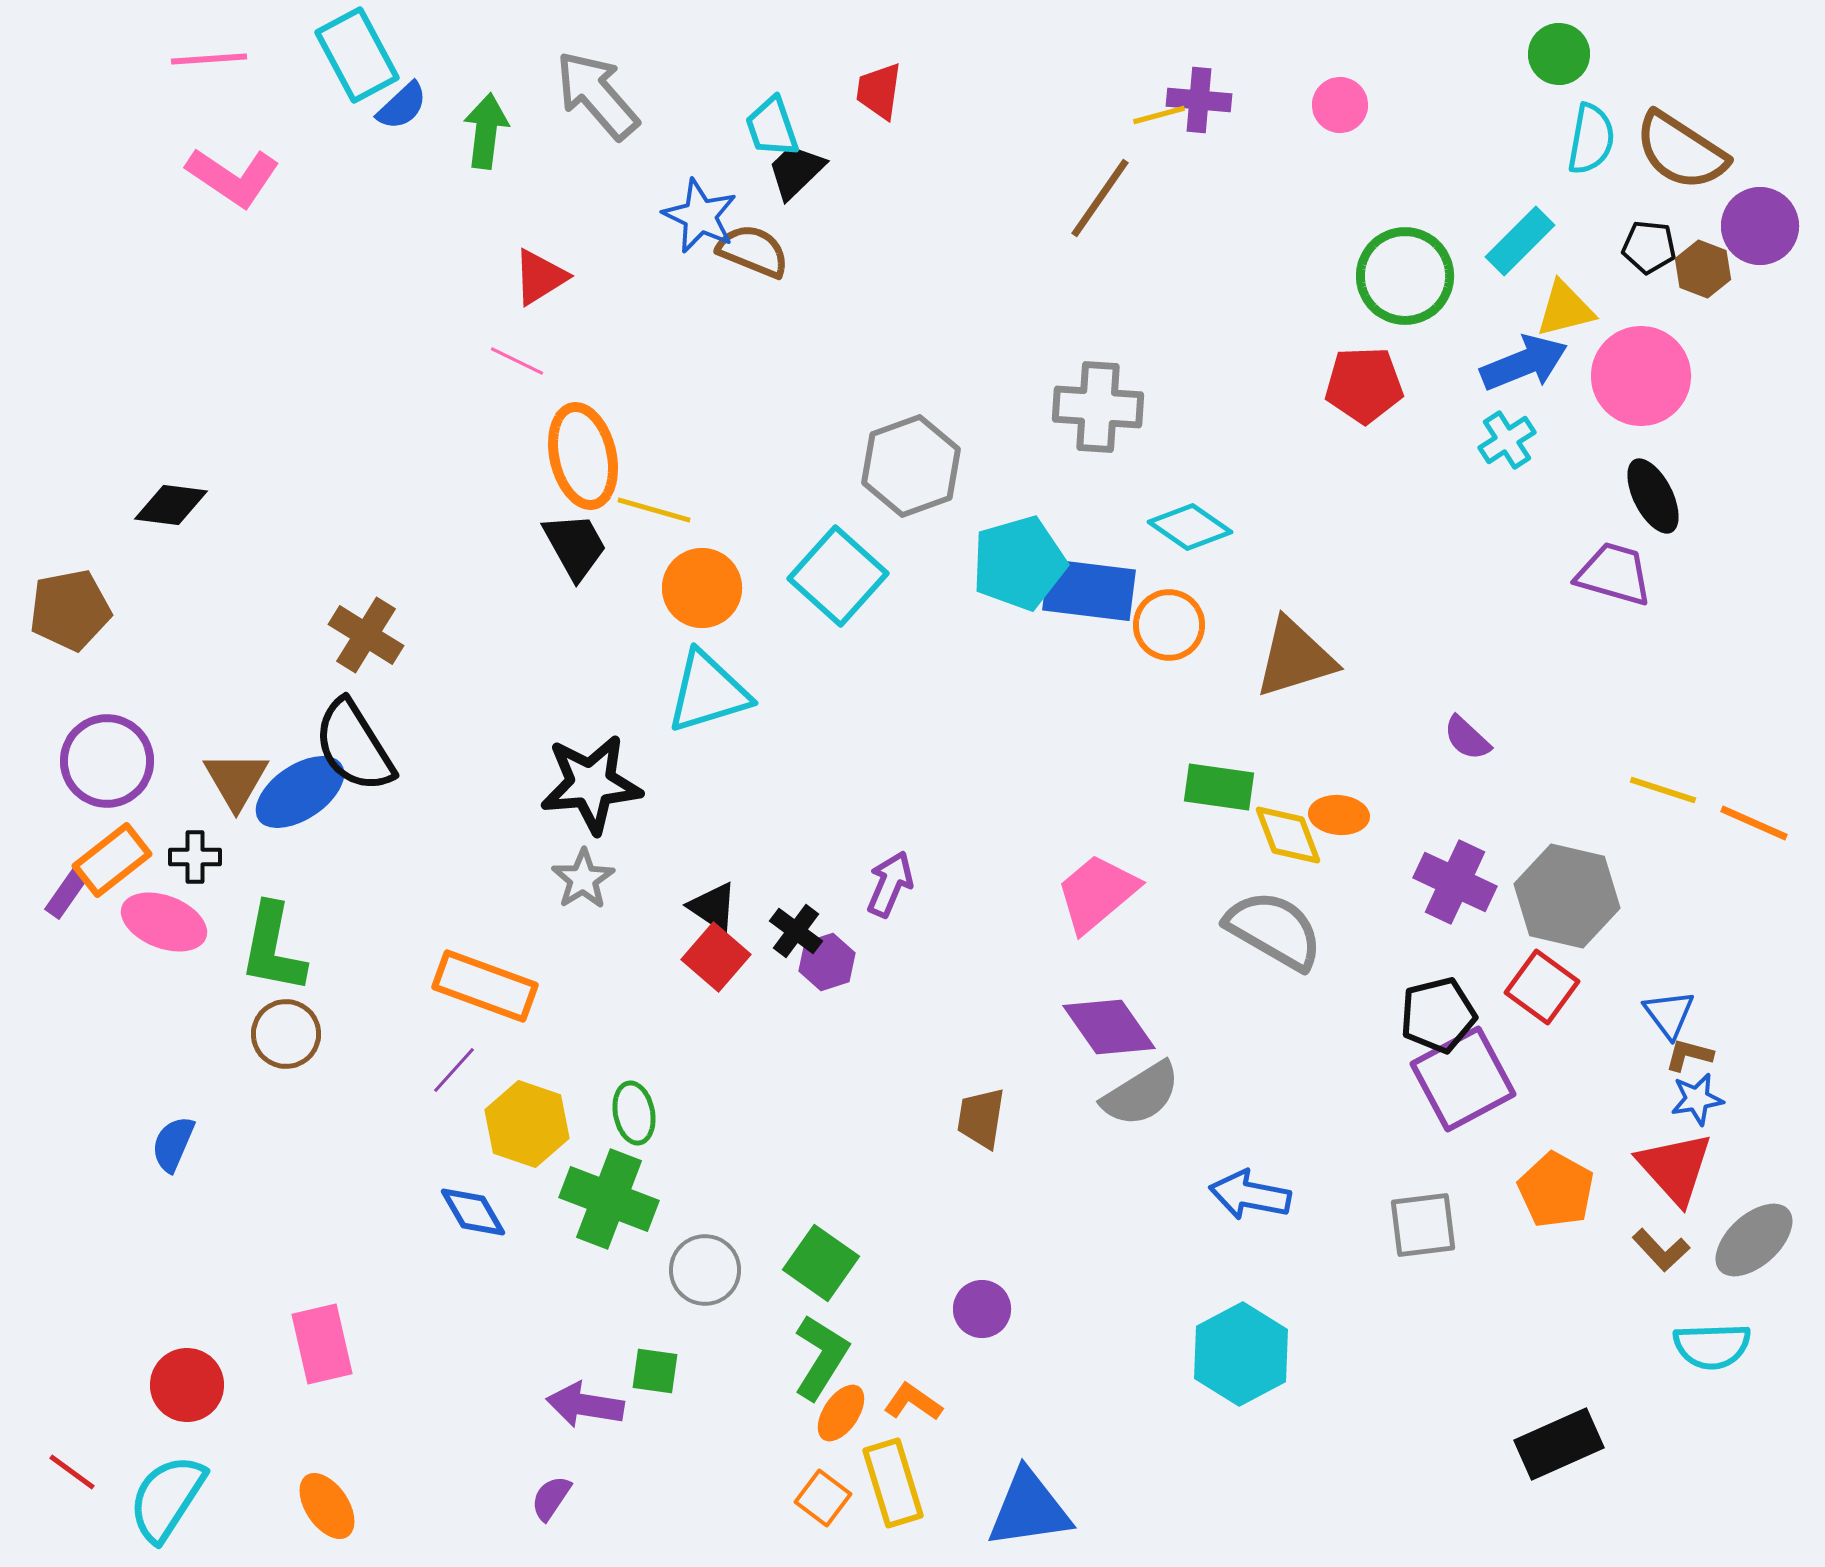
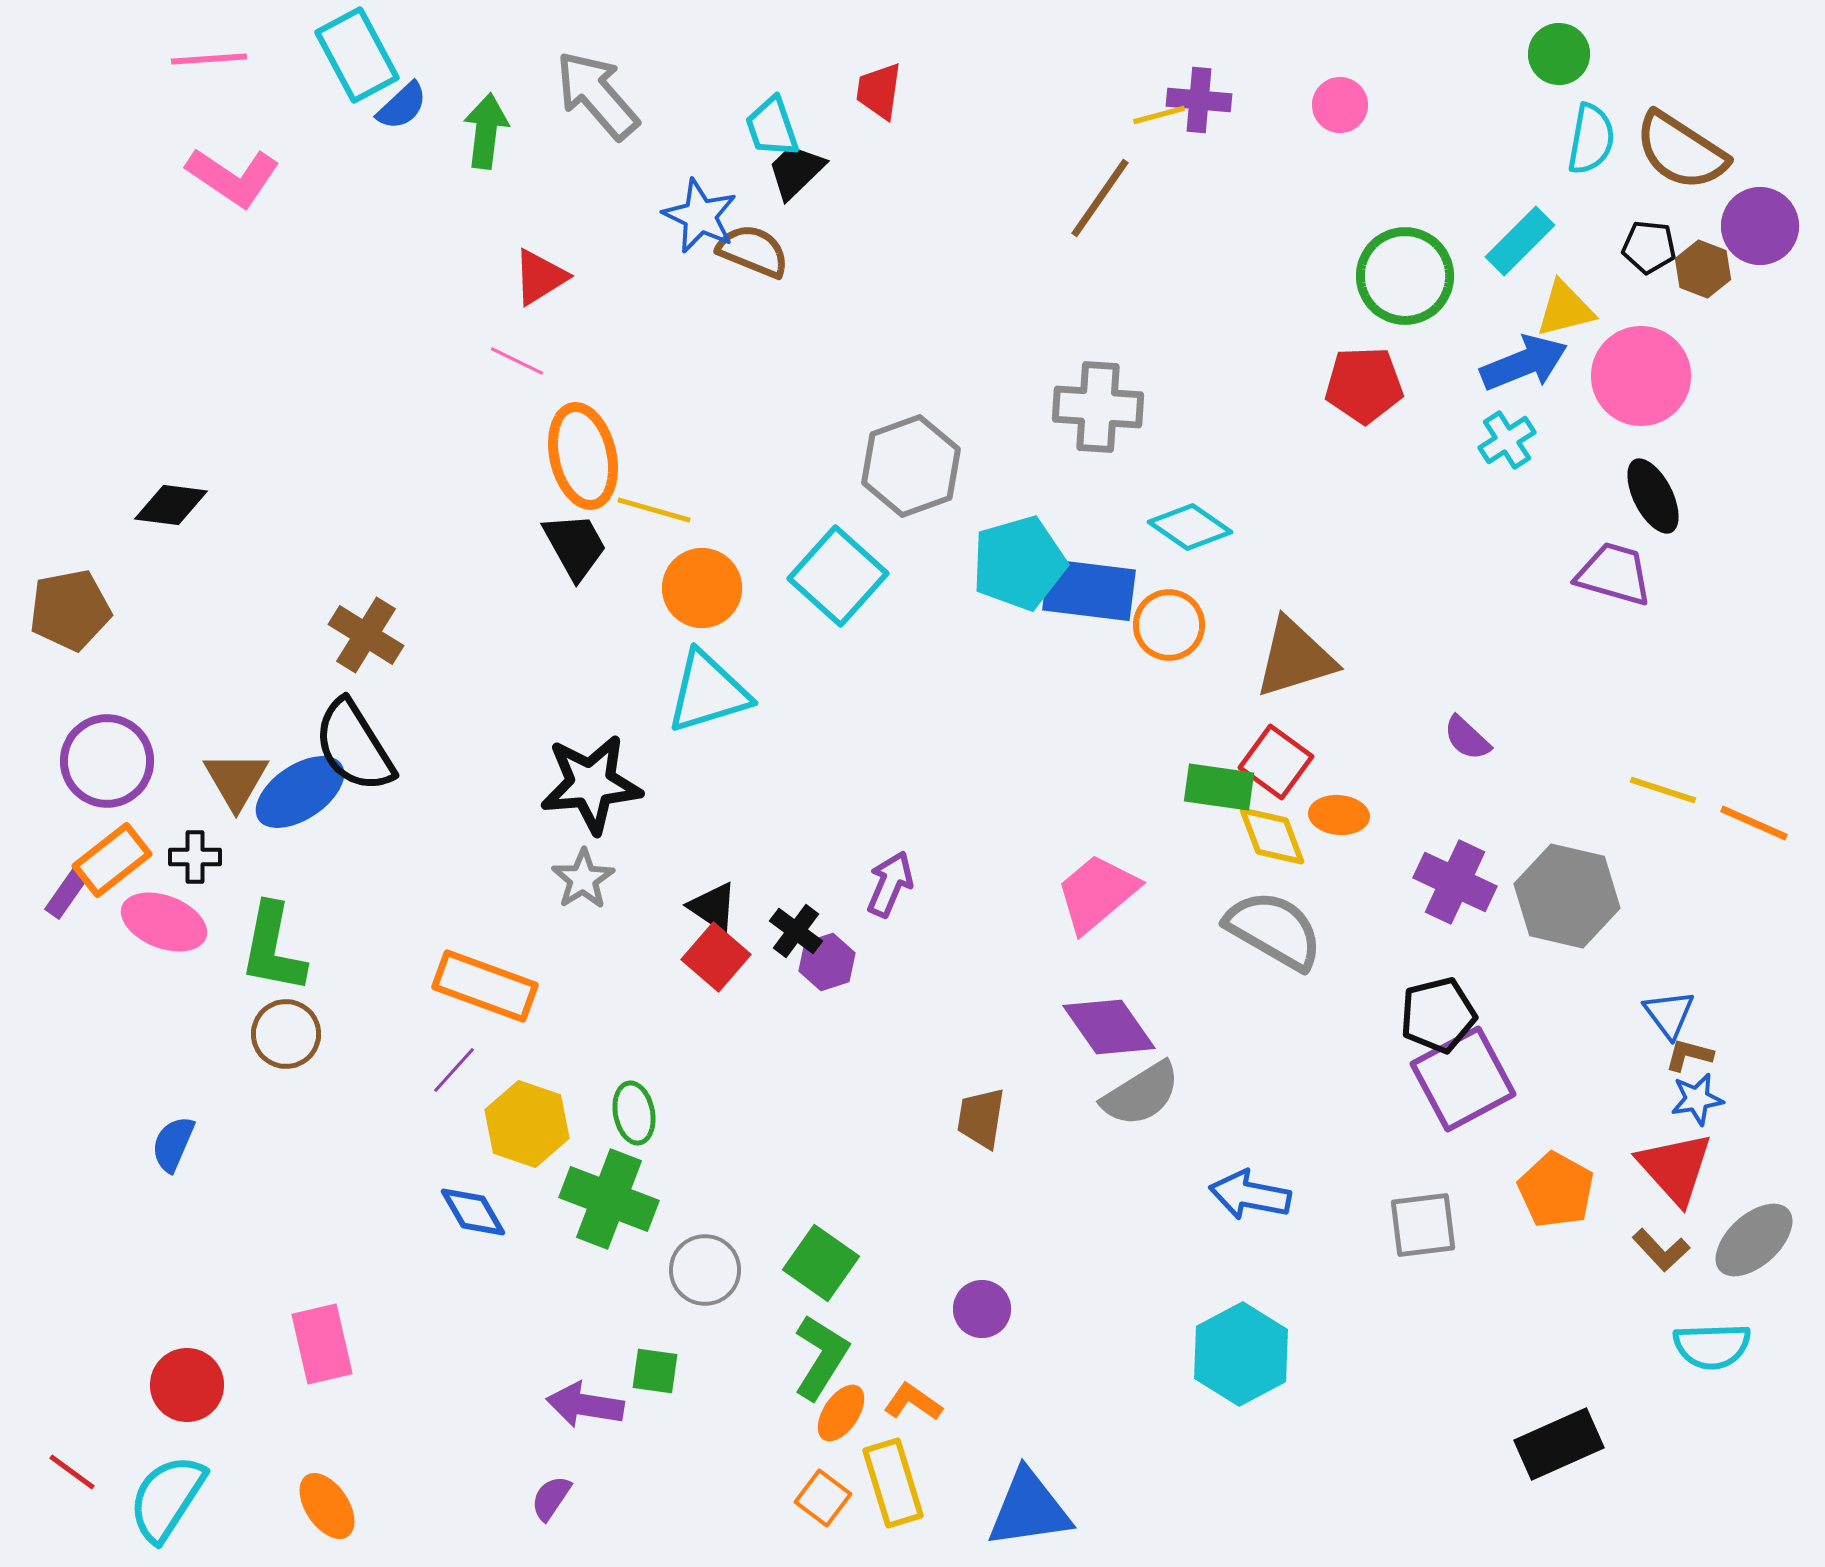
yellow diamond at (1288, 835): moved 16 px left, 1 px down
red square at (1542, 987): moved 266 px left, 225 px up
